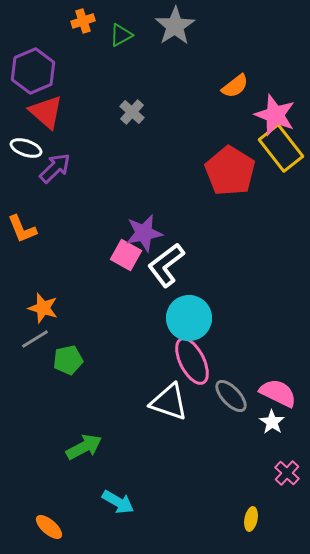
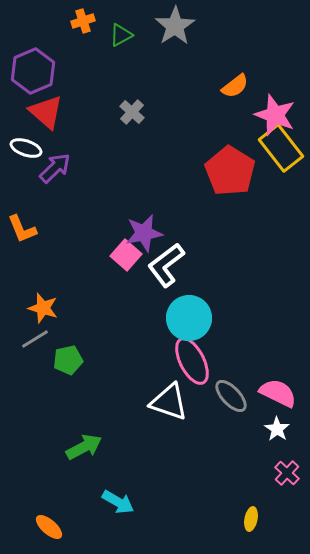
pink square: rotated 12 degrees clockwise
white star: moved 5 px right, 7 px down
